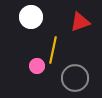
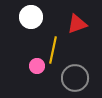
red triangle: moved 3 px left, 2 px down
